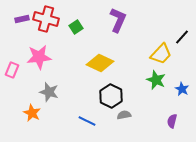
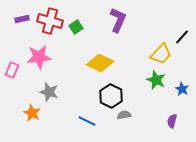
red cross: moved 4 px right, 2 px down
